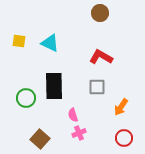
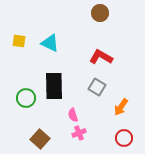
gray square: rotated 30 degrees clockwise
